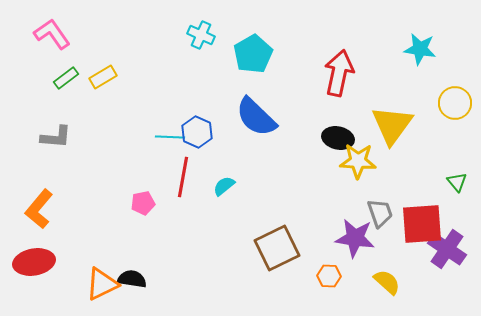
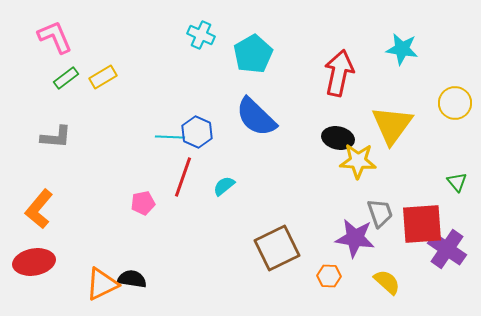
pink L-shape: moved 3 px right, 3 px down; rotated 12 degrees clockwise
cyan star: moved 18 px left
red line: rotated 9 degrees clockwise
